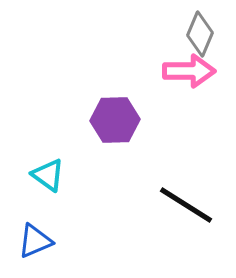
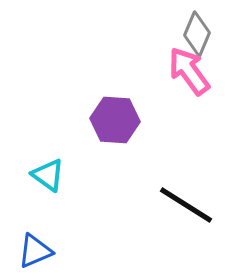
gray diamond: moved 3 px left
pink arrow: rotated 126 degrees counterclockwise
purple hexagon: rotated 6 degrees clockwise
blue triangle: moved 10 px down
